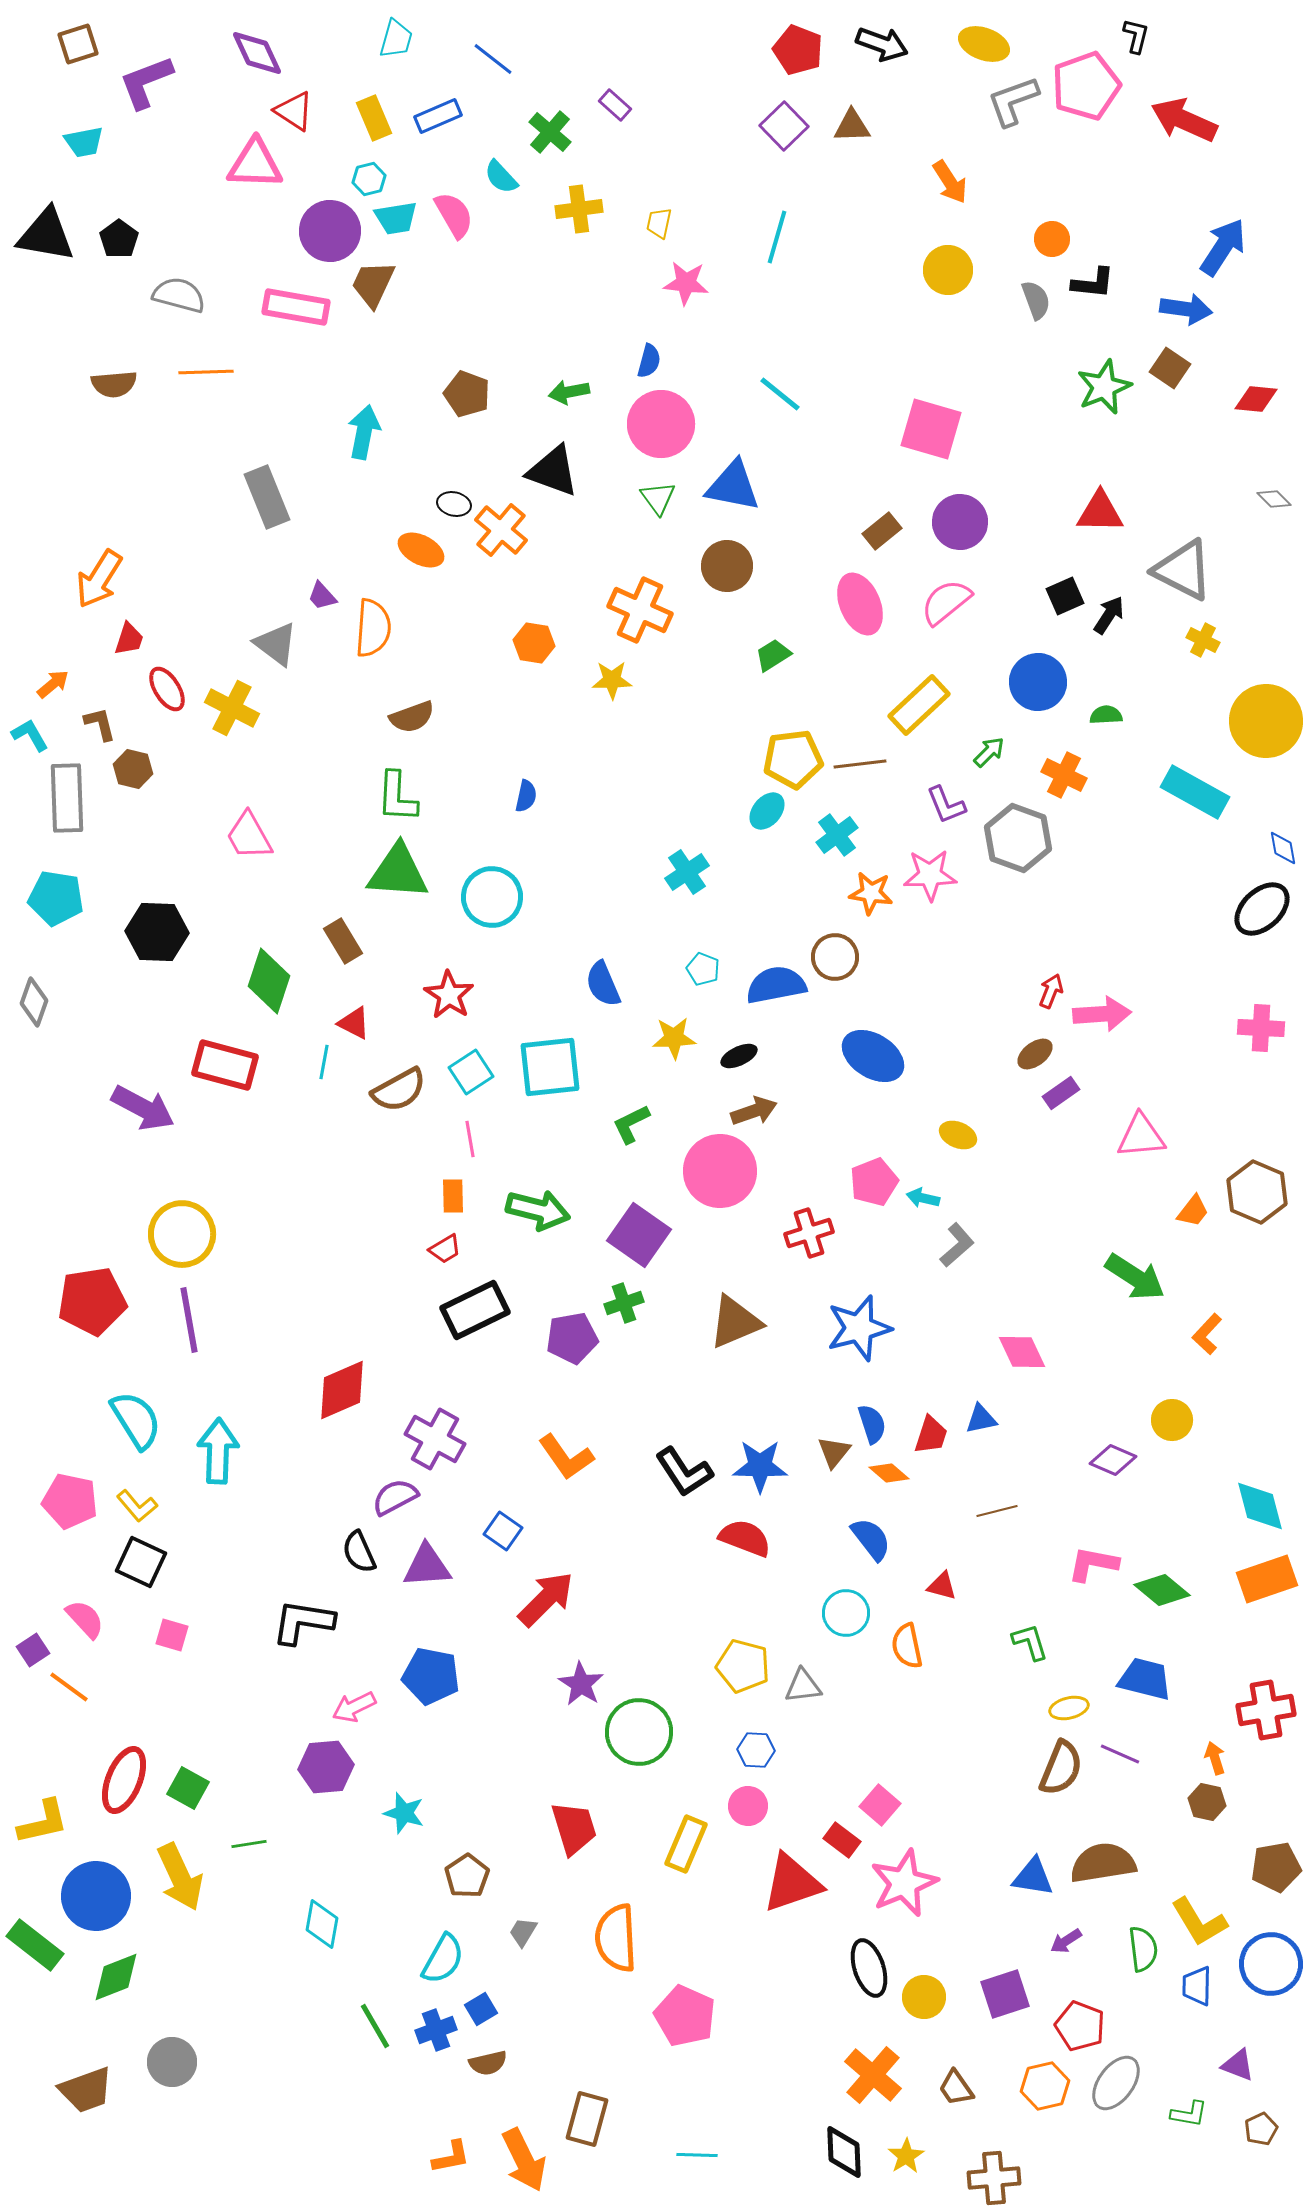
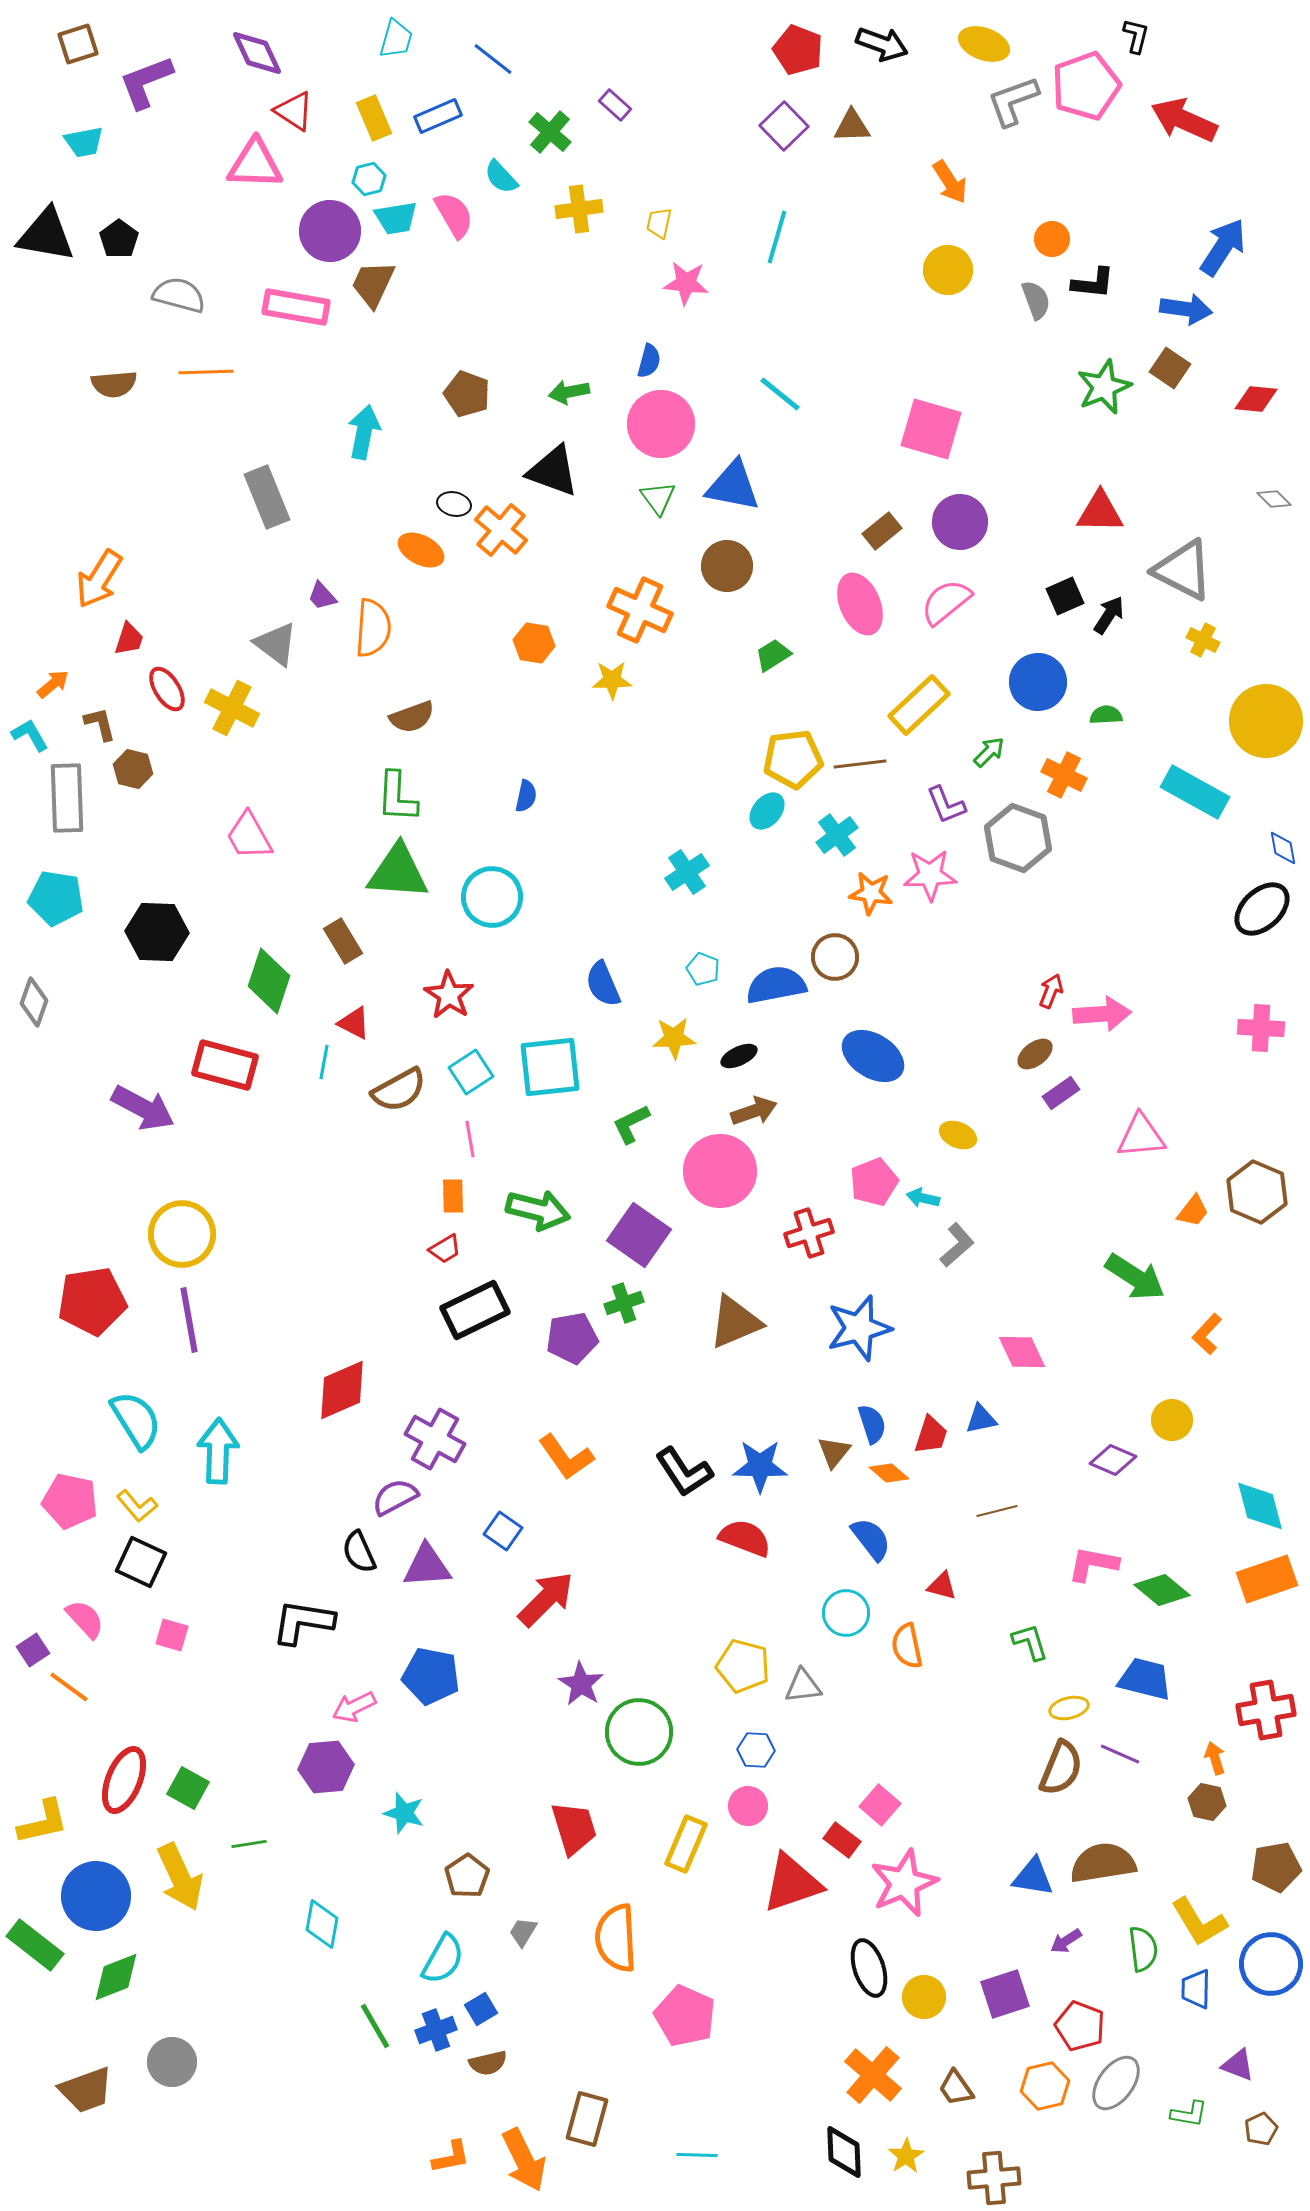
blue trapezoid at (1197, 1986): moved 1 px left, 3 px down
